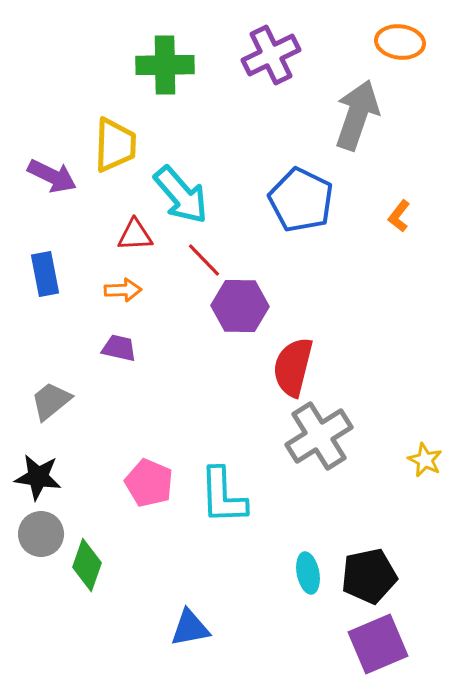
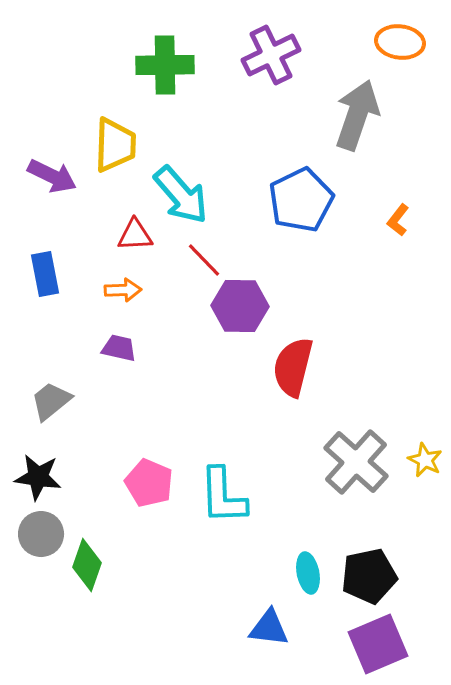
blue pentagon: rotated 20 degrees clockwise
orange L-shape: moved 1 px left, 4 px down
gray cross: moved 37 px right, 26 px down; rotated 16 degrees counterclockwise
blue triangle: moved 79 px right; rotated 18 degrees clockwise
